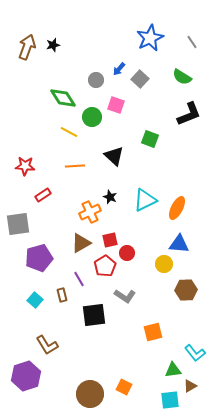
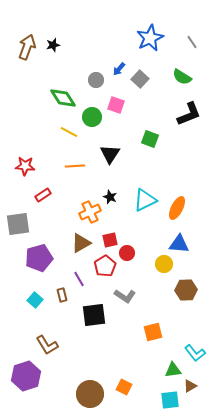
black triangle at (114, 156): moved 4 px left, 2 px up; rotated 20 degrees clockwise
